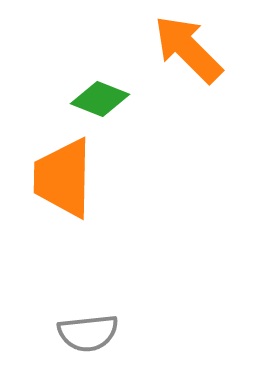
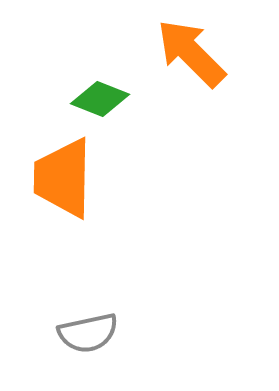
orange arrow: moved 3 px right, 4 px down
gray semicircle: rotated 6 degrees counterclockwise
